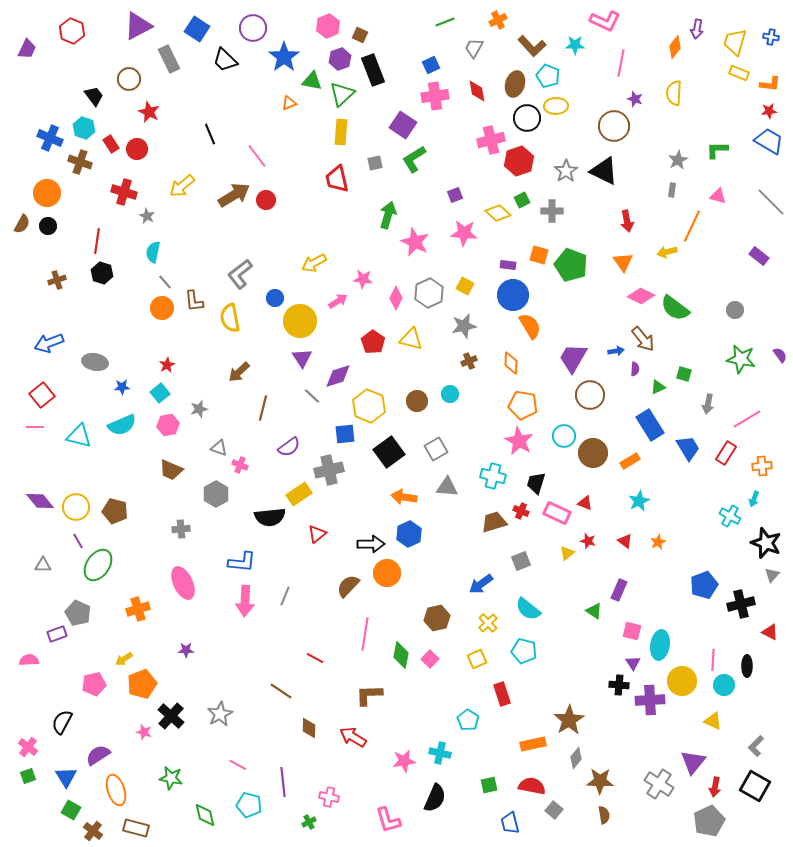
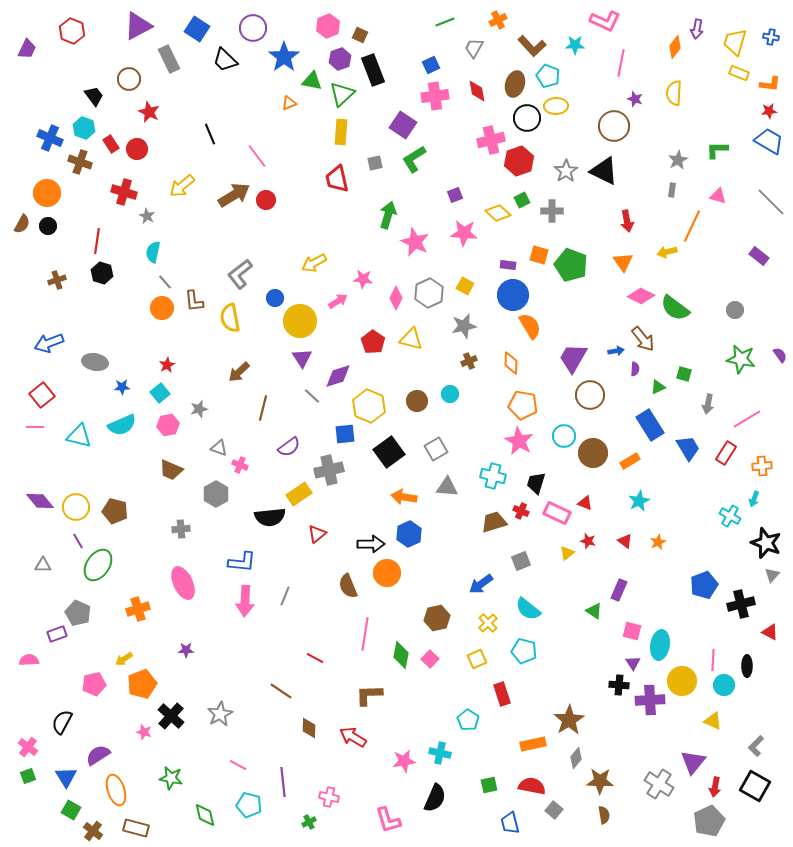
brown semicircle at (348, 586): rotated 65 degrees counterclockwise
